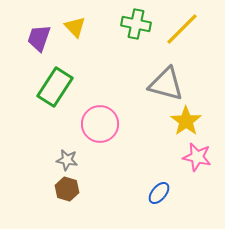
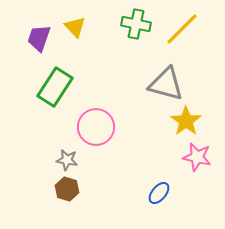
pink circle: moved 4 px left, 3 px down
